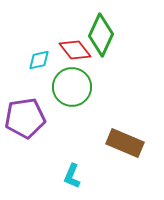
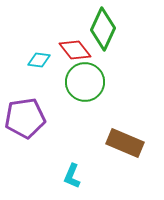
green diamond: moved 2 px right, 6 px up
cyan diamond: rotated 20 degrees clockwise
green circle: moved 13 px right, 5 px up
